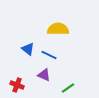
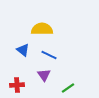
yellow semicircle: moved 16 px left
blue triangle: moved 5 px left, 1 px down
purple triangle: rotated 32 degrees clockwise
red cross: rotated 24 degrees counterclockwise
